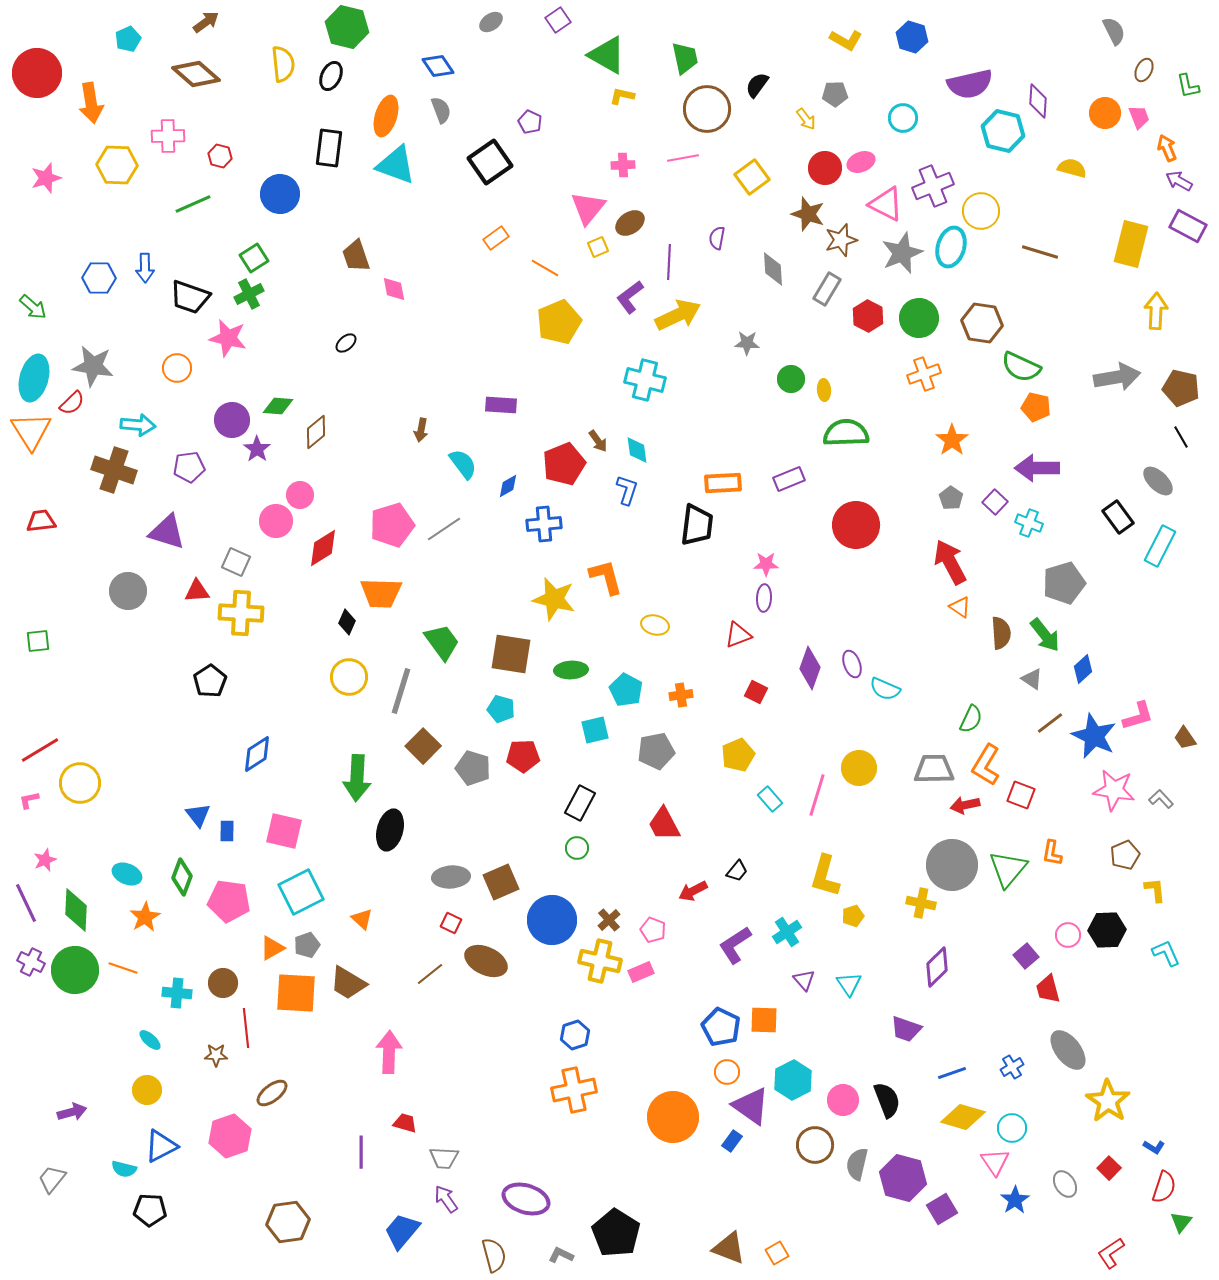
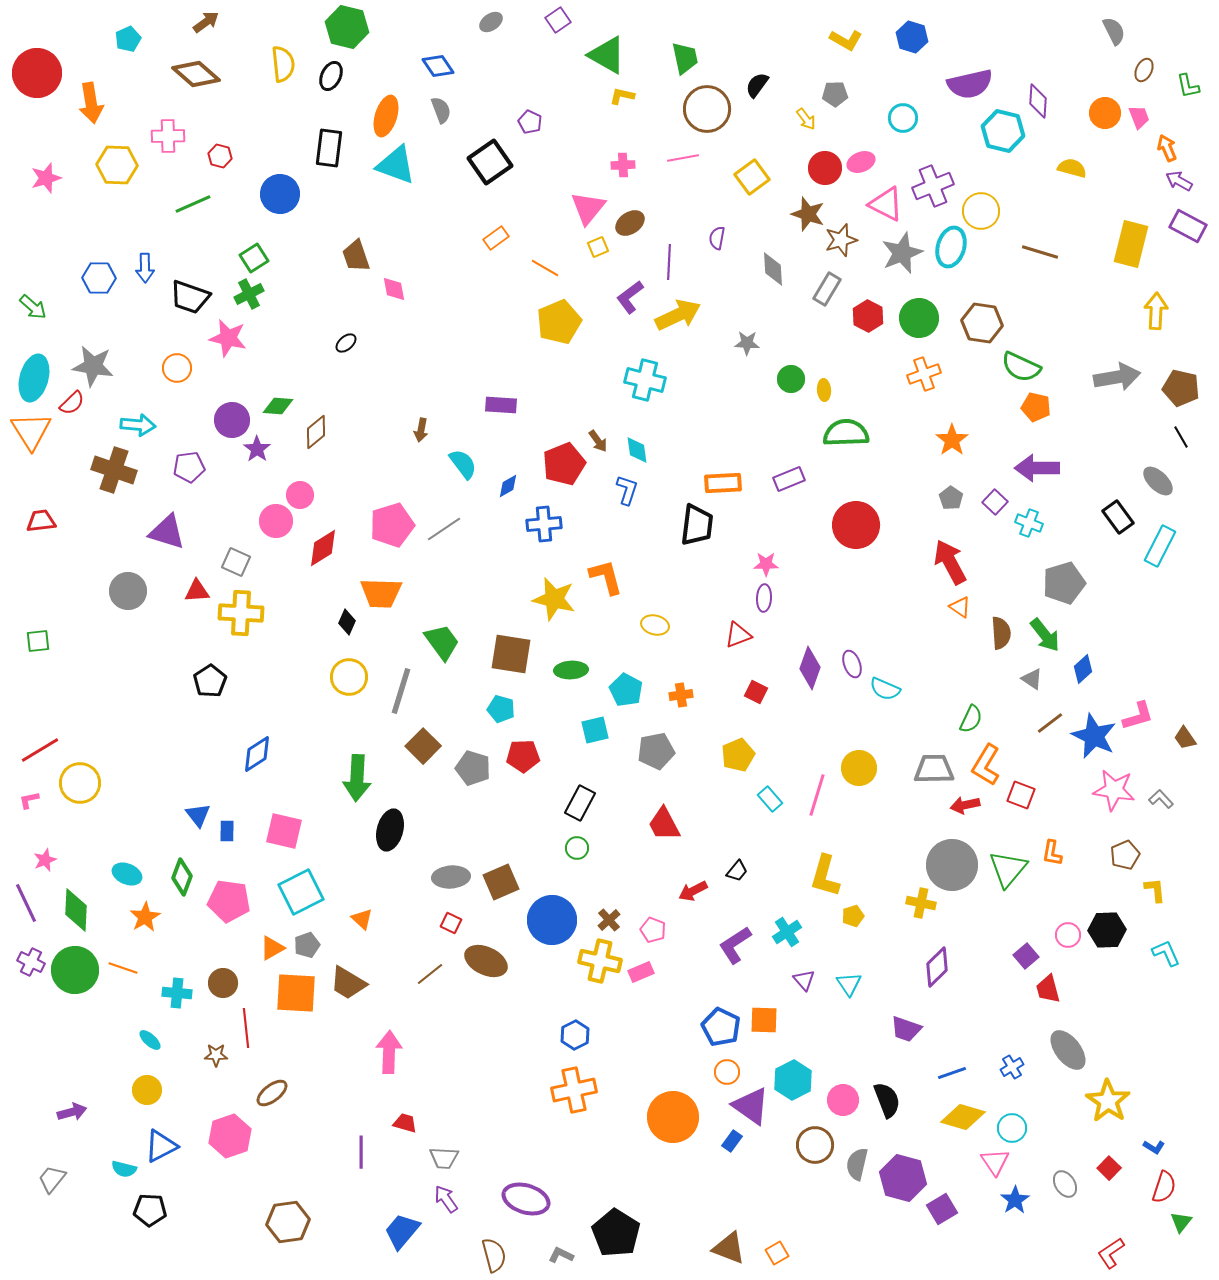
blue hexagon at (575, 1035): rotated 8 degrees counterclockwise
